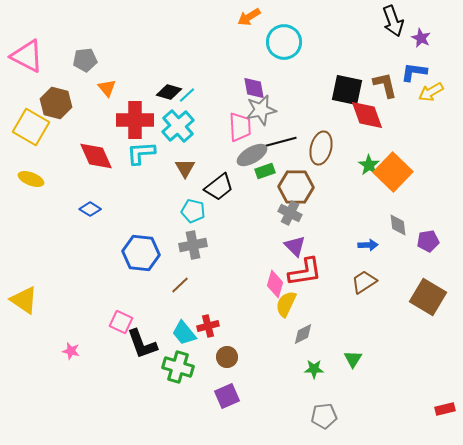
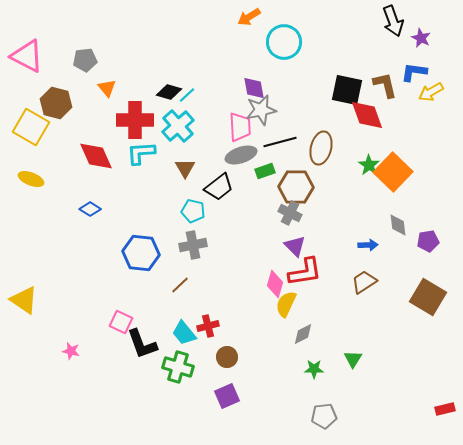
gray ellipse at (252, 155): moved 11 px left; rotated 12 degrees clockwise
